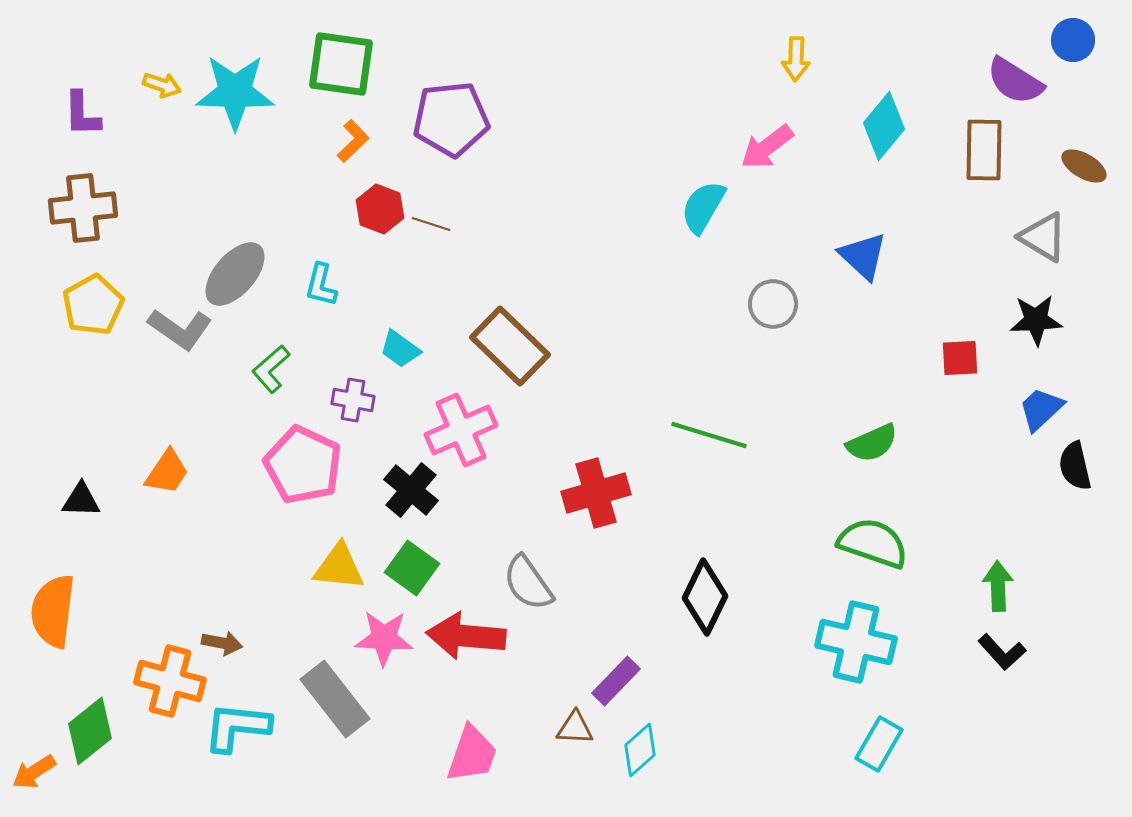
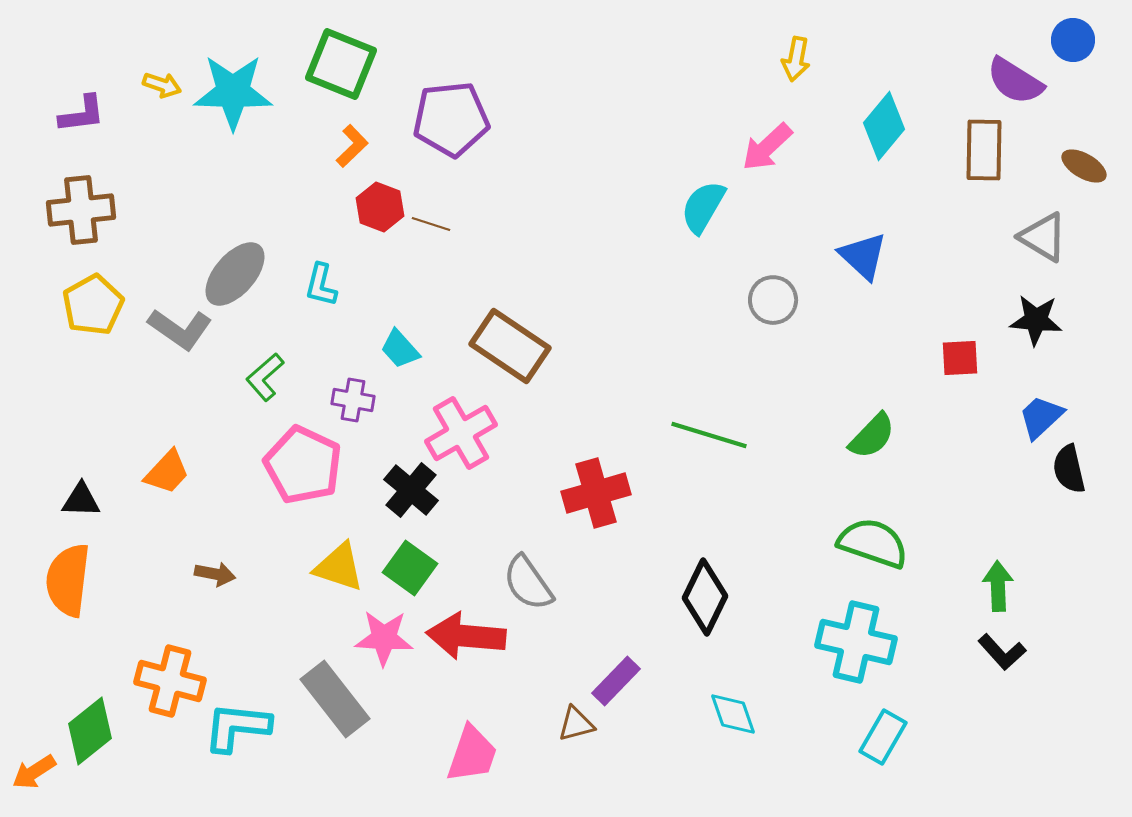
yellow arrow at (796, 59): rotated 9 degrees clockwise
green square at (341, 64): rotated 14 degrees clockwise
cyan star at (235, 92): moved 2 px left
purple L-shape at (82, 114): rotated 96 degrees counterclockwise
orange L-shape at (353, 141): moved 1 px left, 5 px down
pink arrow at (767, 147): rotated 6 degrees counterclockwise
brown cross at (83, 208): moved 2 px left, 2 px down
red hexagon at (380, 209): moved 2 px up
gray circle at (773, 304): moved 4 px up
black star at (1036, 320): rotated 8 degrees clockwise
brown rectangle at (510, 346): rotated 10 degrees counterclockwise
cyan trapezoid at (400, 349): rotated 12 degrees clockwise
green L-shape at (271, 369): moved 6 px left, 8 px down
blue trapezoid at (1041, 409): moved 8 px down
pink cross at (461, 430): moved 3 px down; rotated 6 degrees counterclockwise
green semicircle at (872, 443): moved 7 px up; rotated 22 degrees counterclockwise
black semicircle at (1075, 466): moved 6 px left, 3 px down
orange trapezoid at (167, 472): rotated 9 degrees clockwise
yellow triangle at (339, 567): rotated 12 degrees clockwise
green square at (412, 568): moved 2 px left
orange semicircle at (53, 611): moved 15 px right, 31 px up
brown arrow at (222, 643): moved 7 px left, 69 px up
brown triangle at (575, 728): moved 1 px right, 4 px up; rotated 18 degrees counterclockwise
cyan rectangle at (879, 744): moved 4 px right, 7 px up
cyan diamond at (640, 750): moved 93 px right, 36 px up; rotated 68 degrees counterclockwise
